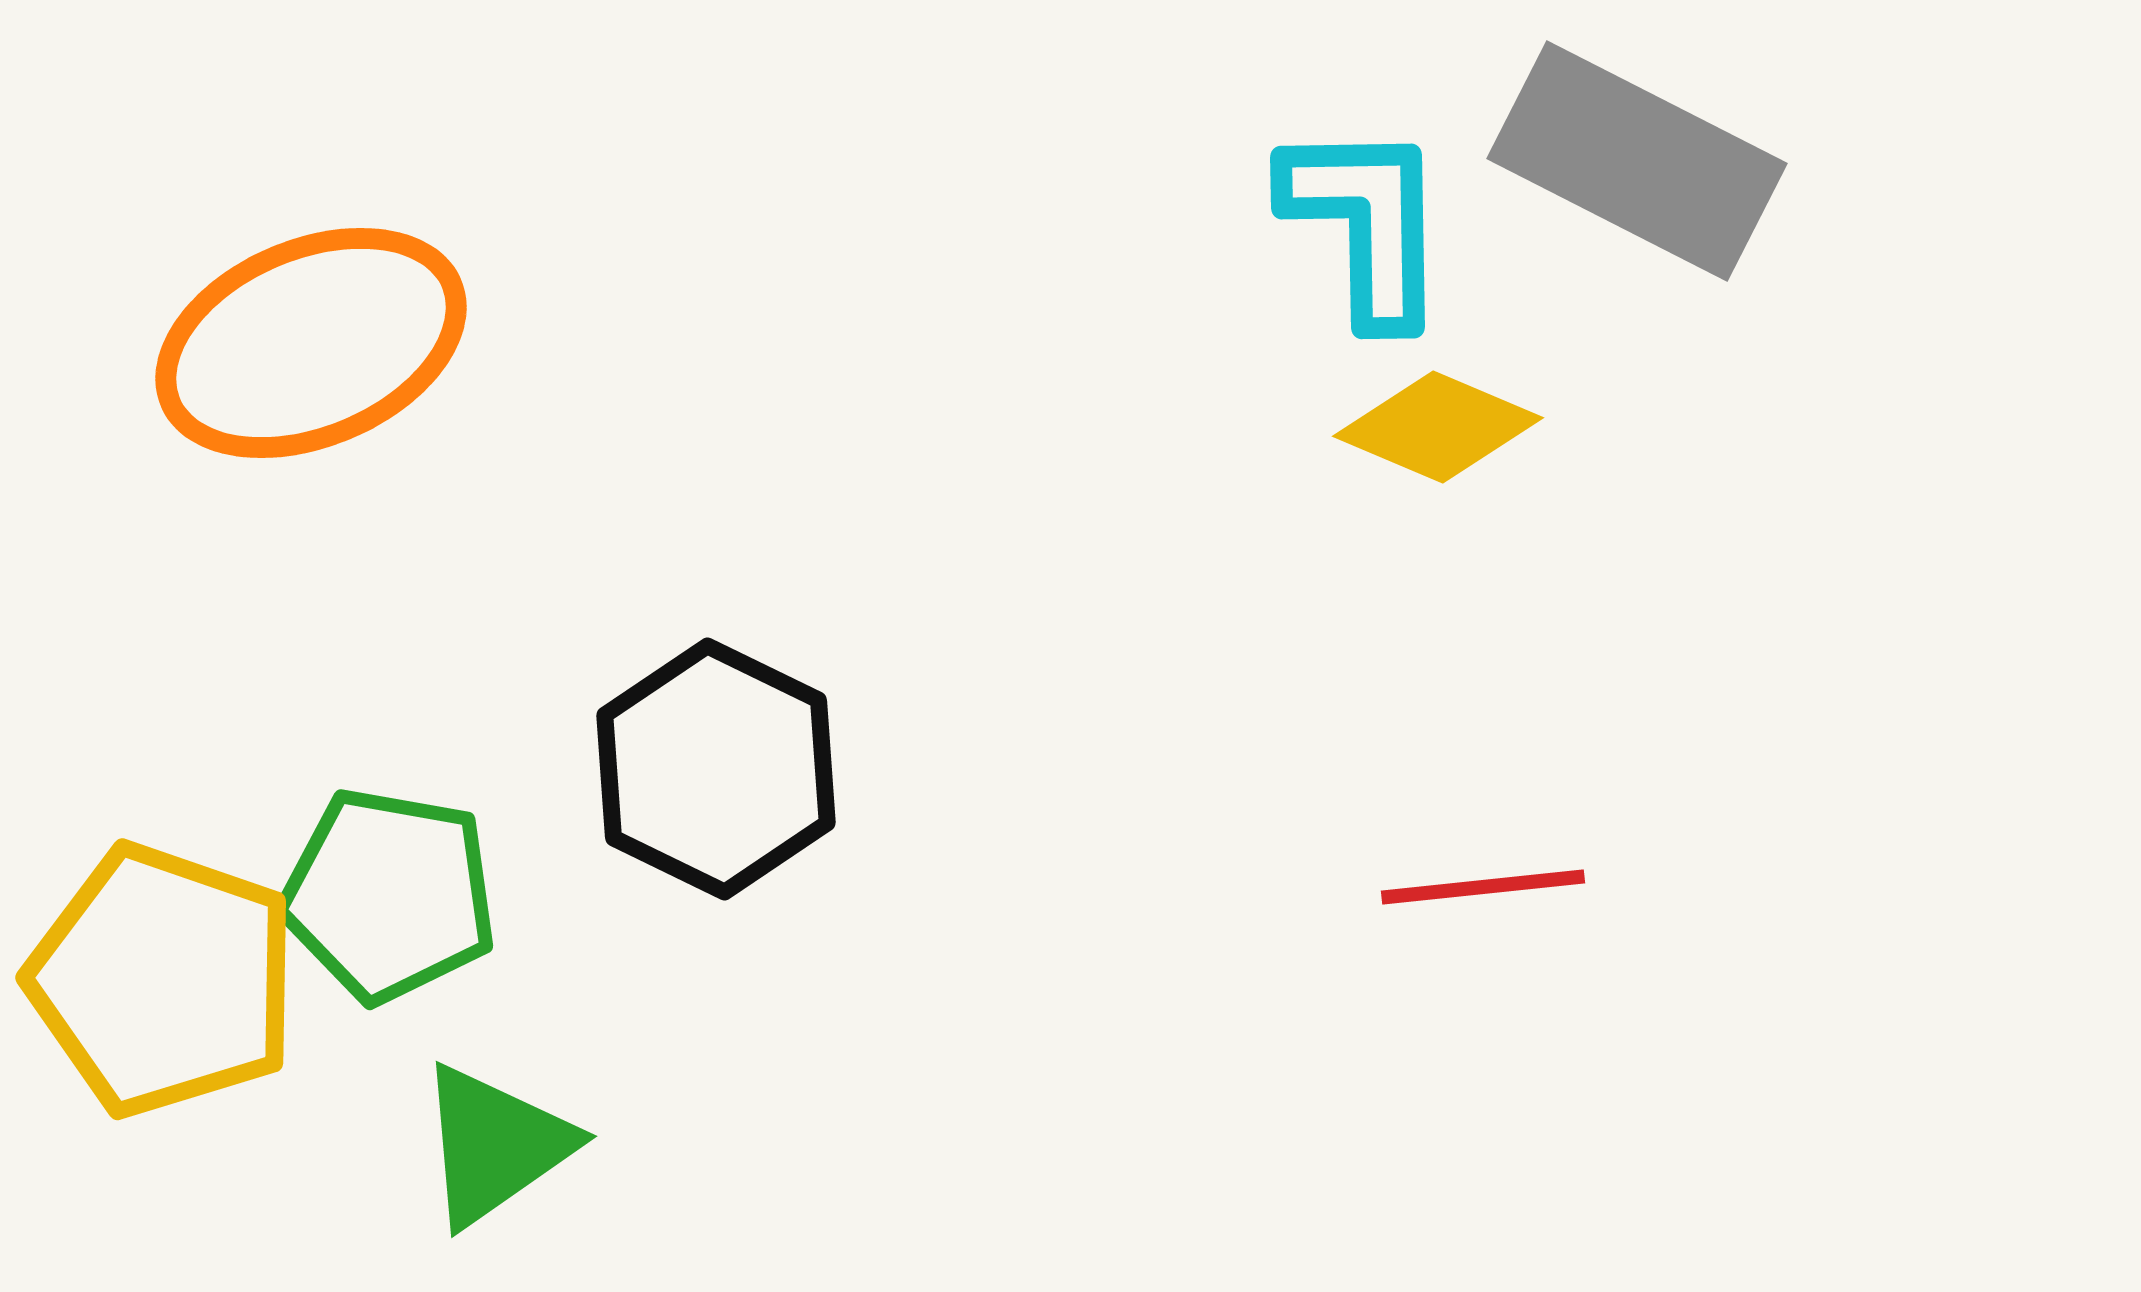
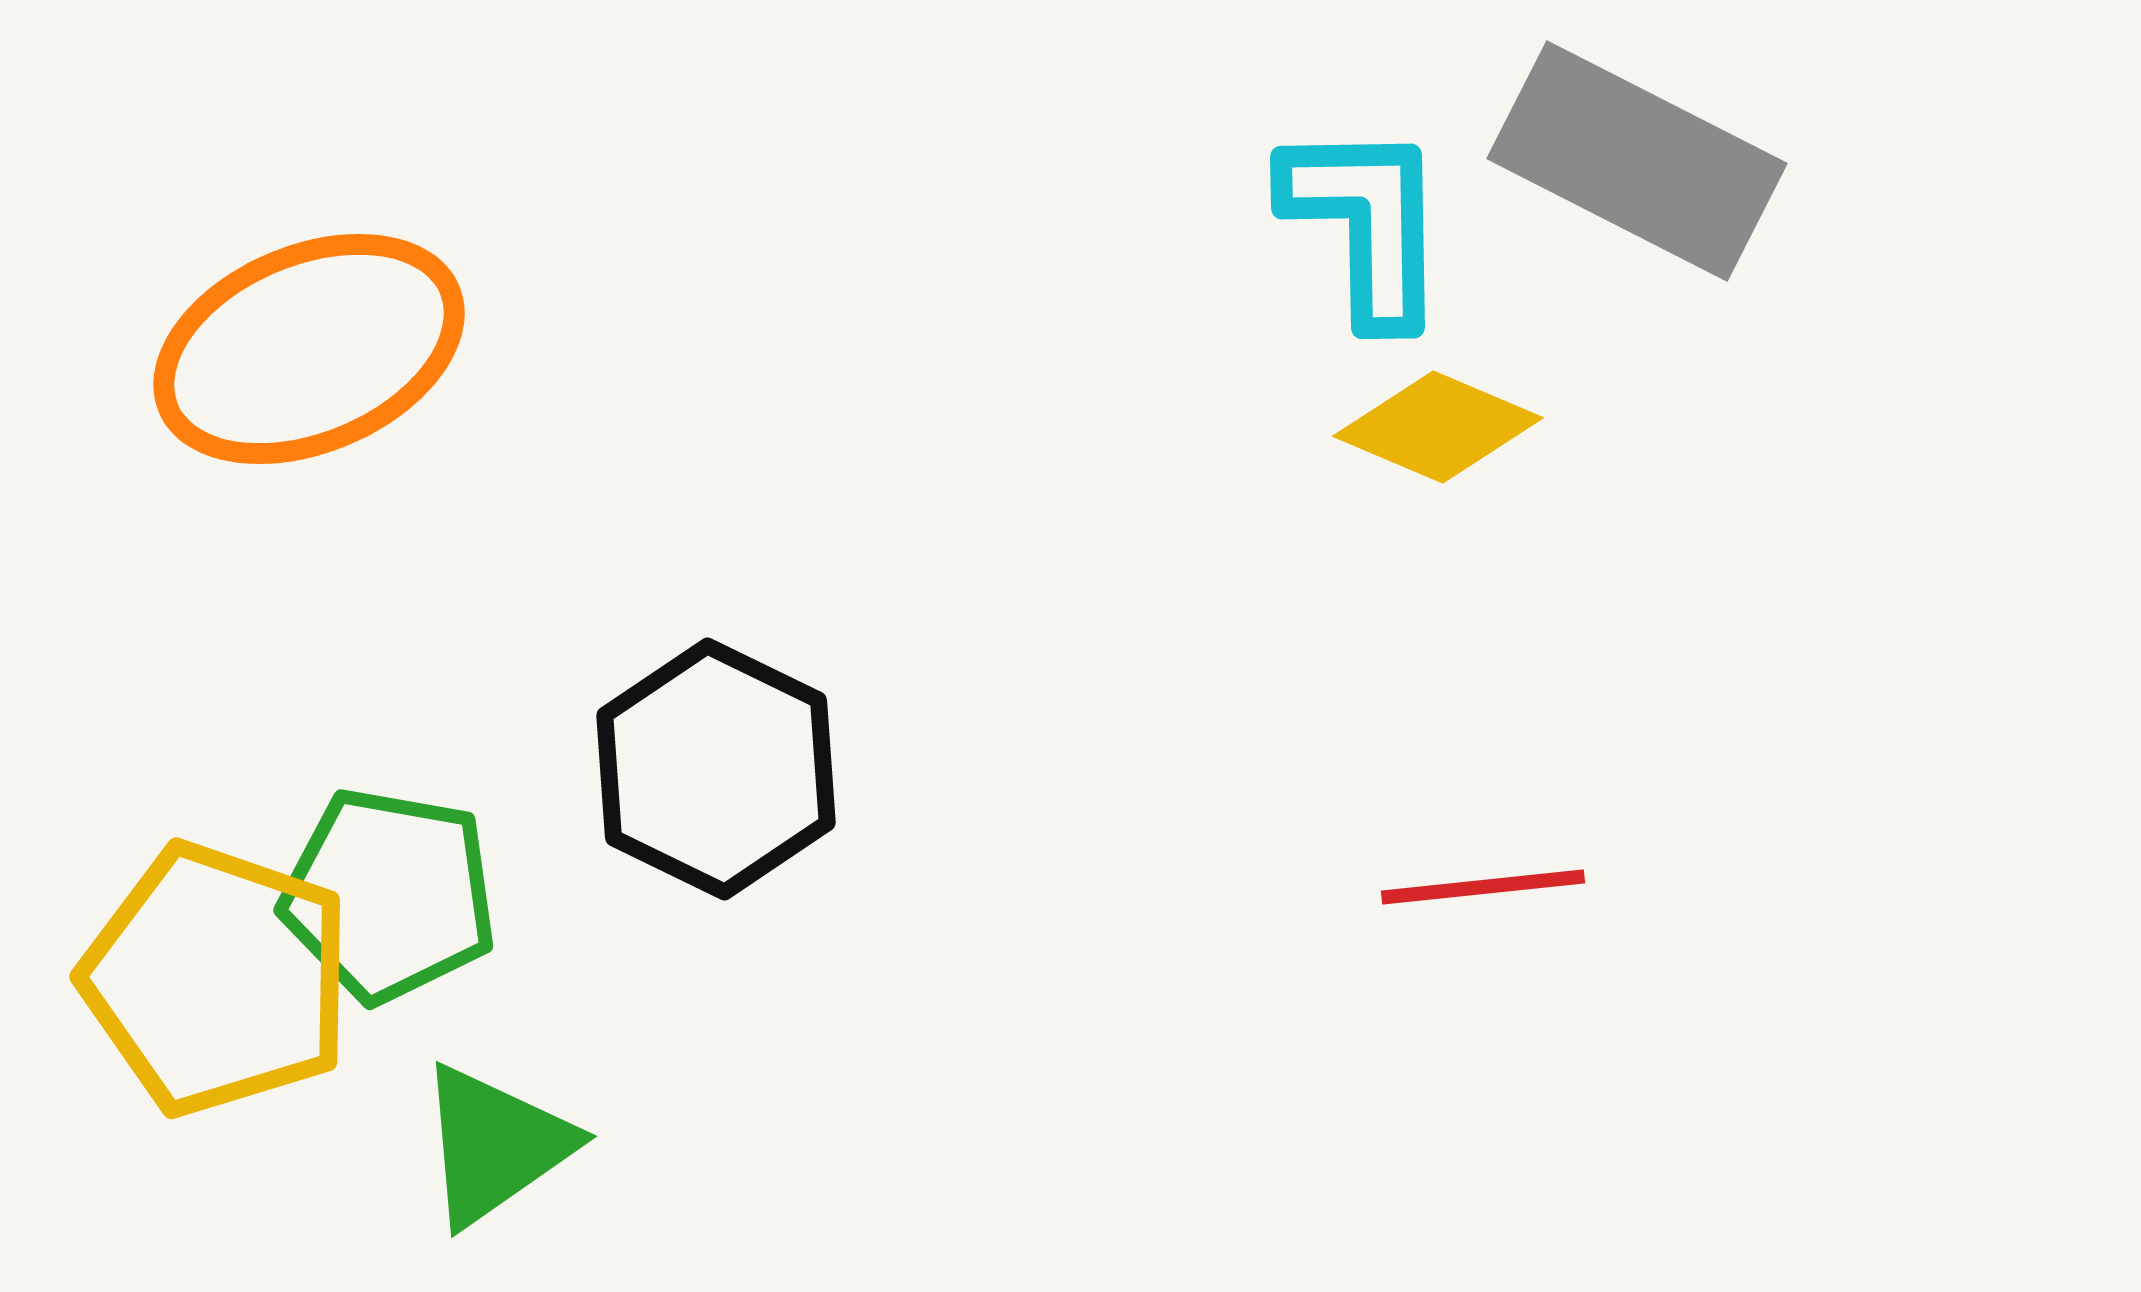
orange ellipse: moved 2 px left, 6 px down
yellow pentagon: moved 54 px right, 1 px up
